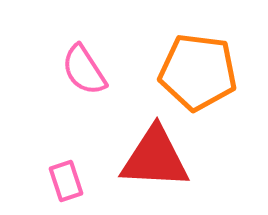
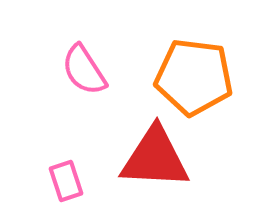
orange pentagon: moved 4 px left, 5 px down
